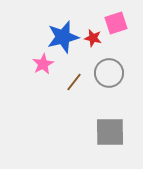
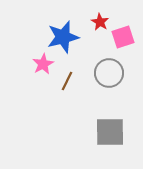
pink square: moved 7 px right, 14 px down
red star: moved 7 px right, 16 px up; rotated 18 degrees clockwise
brown line: moved 7 px left, 1 px up; rotated 12 degrees counterclockwise
